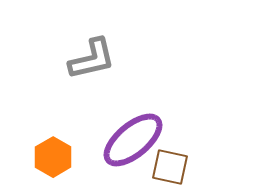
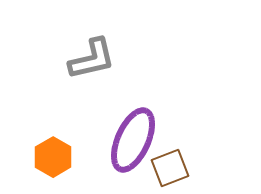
purple ellipse: rotated 26 degrees counterclockwise
brown square: moved 1 px down; rotated 33 degrees counterclockwise
